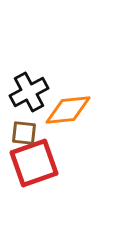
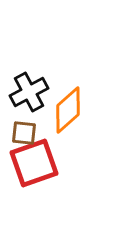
orange diamond: rotated 36 degrees counterclockwise
